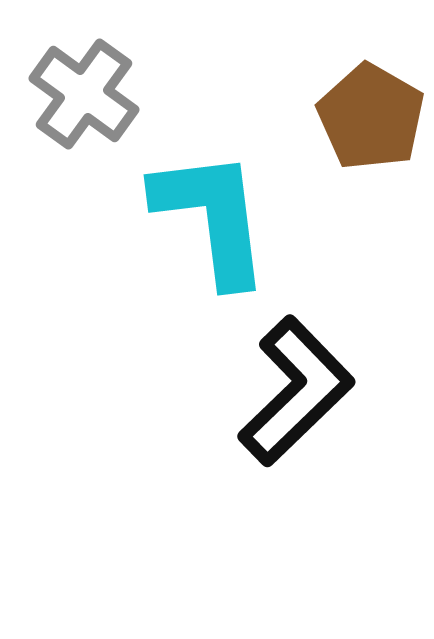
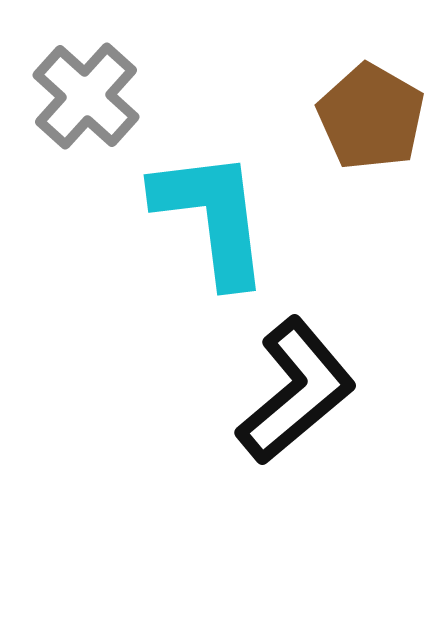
gray cross: moved 2 px right, 2 px down; rotated 6 degrees clockwise
black L-shape: rotated 4 degrees clockwise
